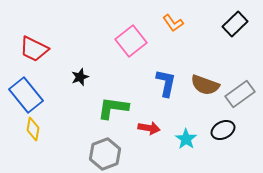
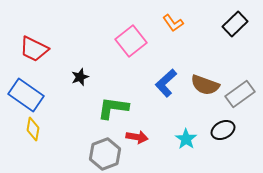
blue L-shape: rotated 144 degrees counterclockwise
blue rectangle: rotated 16 degrees counterclockwise
red arrow: moved 12 px left, 9 px down
